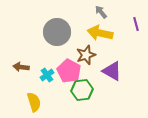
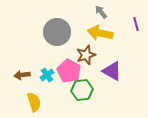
brown arrow: moved 1 px right, 8 px down; rotated 14 degrees counterclockwise
